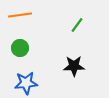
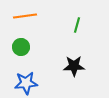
orange line: moved 5 px right, 1 px down
green line: rotated 21 degrees counterclockwise
green circle: moved 1 px right, 1 px up
